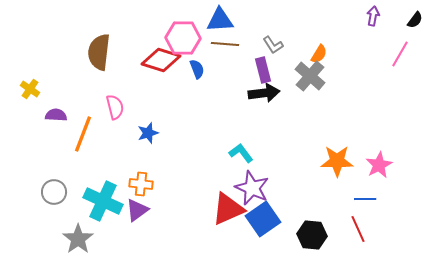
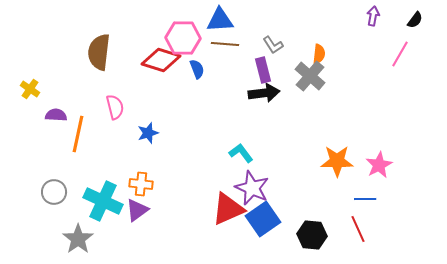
orange semicircle: rotated 24 degrees counterclockwise
orange line: moved 5 px left; rotated 9 degrees counterclockwise
